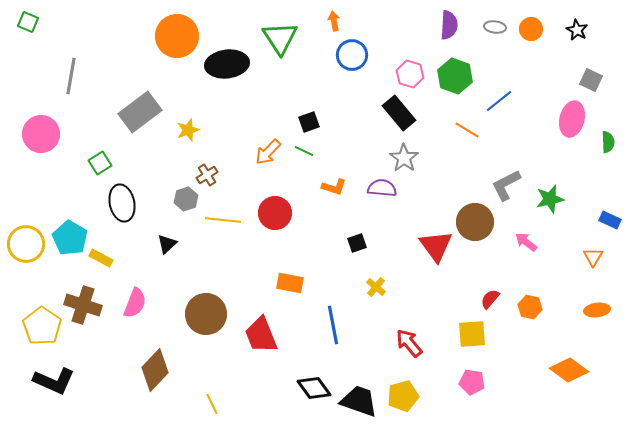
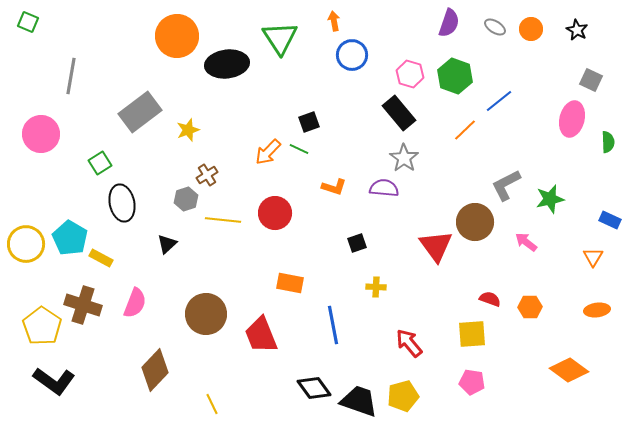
purple semicircle at (449, 25): moved 2 px up; rotated 16 degrees clockwise
gray ellipse at (495, 27): rotated 25 degrees clockwise
orange line at (467, 130): moved 2 px left; rotated 75 degrees counterclockwise
green line at (304, 151): moved 5 px left, 2 px up
purple semicircle at (382, 188): moved 2 px right
yellow cross at (376, 287): rotated 36 degrees counterclockwise
red semicircle at (490, 299): rotated 70 degrees clockwise
orange hexagon at (530, 307): rotated 15 degrees counterclockwise
black L-shape at (54, 381): rotated 12 degrees clockwise
